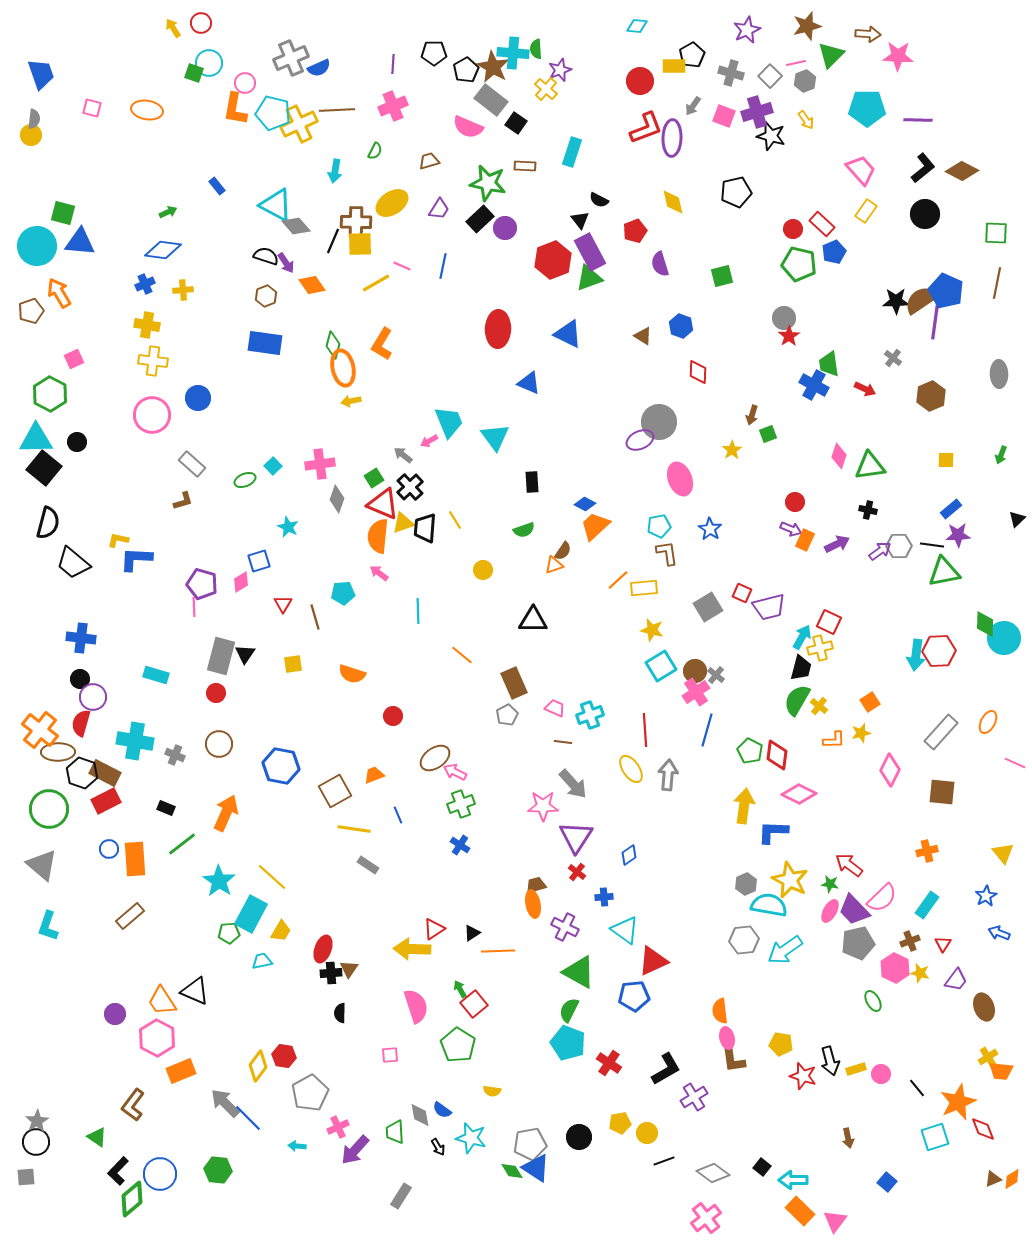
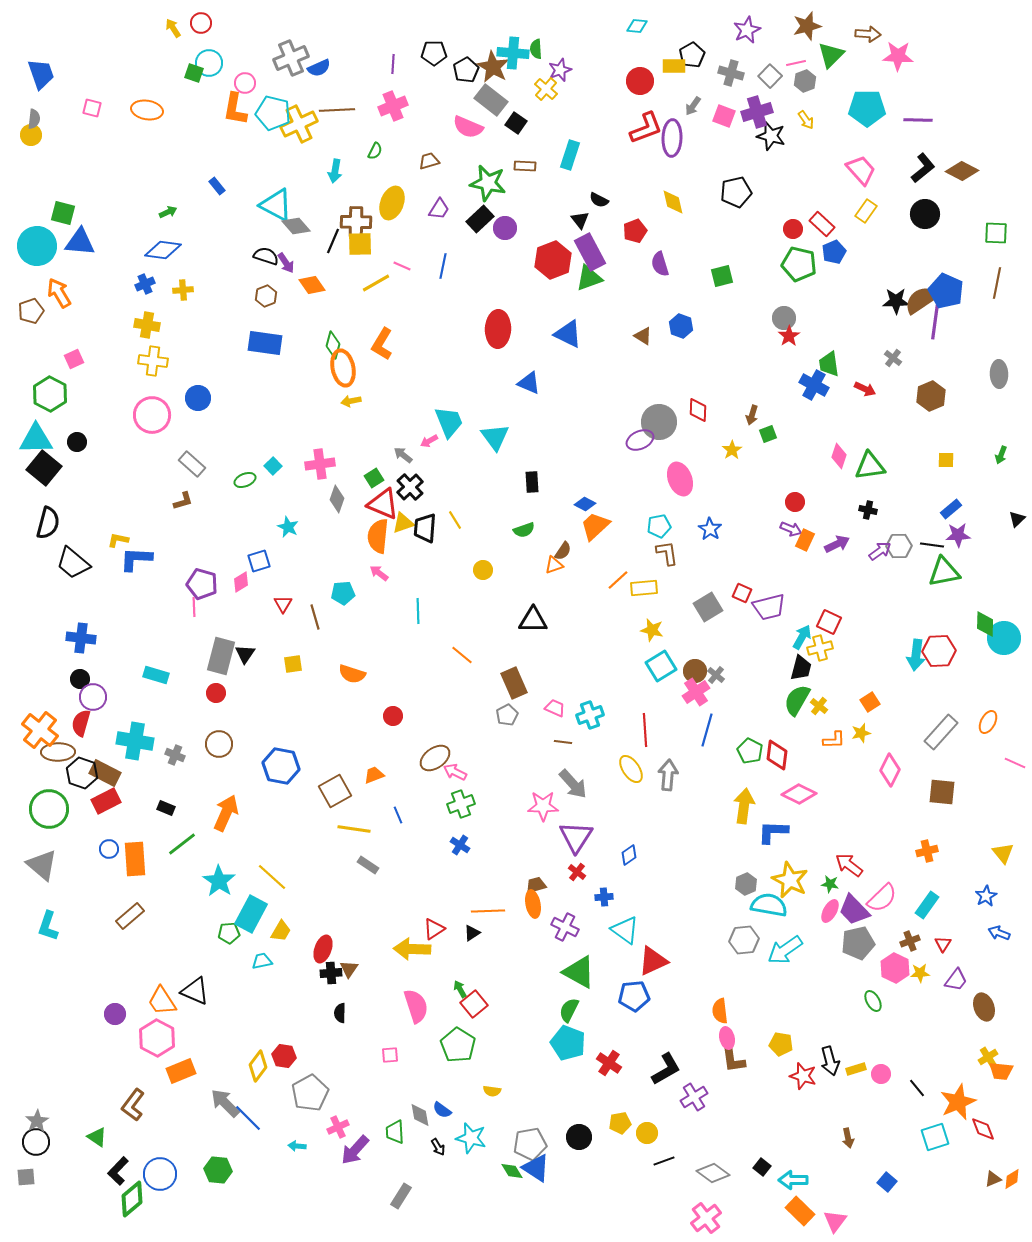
cyan rectangle at (572, 152): moved 2 px left, 3 px down
yellow ellipse at (392, 203): rotated 36 degrees counterclockwise
red diamond at (698, 372): moved 38 px down
orange line at (498, 951): moved 10 px left, 40 px up
yellow star at (920, 973): rotated 18 degrees counterclockwise
